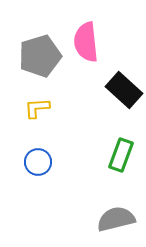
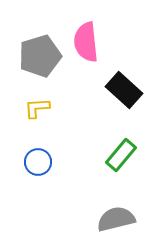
green rectangle: rotated 20 degrees clockwise
